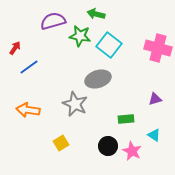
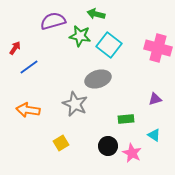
pink star: moved 2 px down
